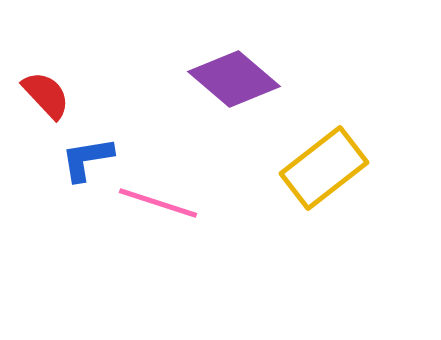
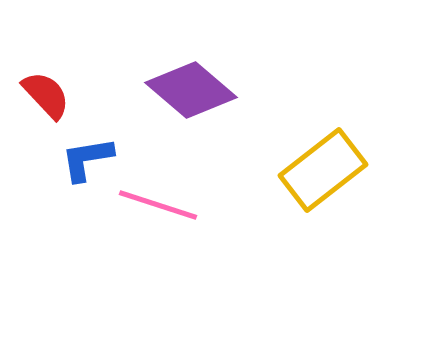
purple diamond: moved 43 px left, 11 px down
yellow rectangle: moved 1 px left, 2 px down
pink line: moved 2 px down
